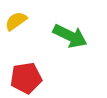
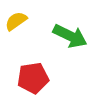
red pentagon: moved 7 px right
